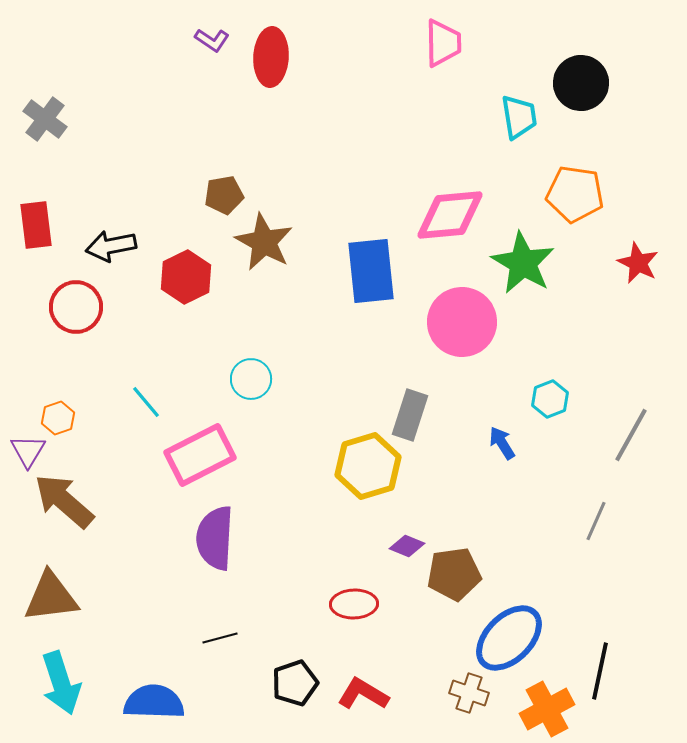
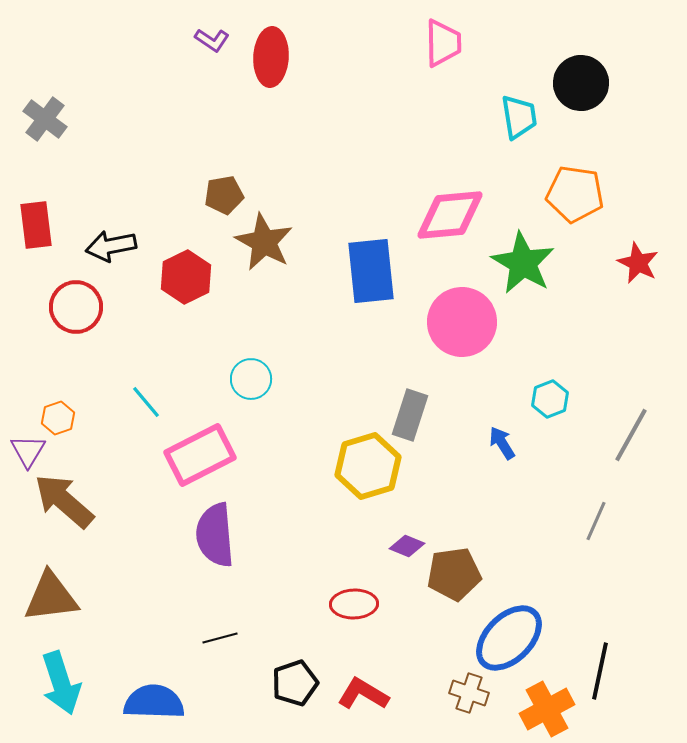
purple semicircle at (215, 538): moved 3 px up; rotated 8 degrees counterclockwise
